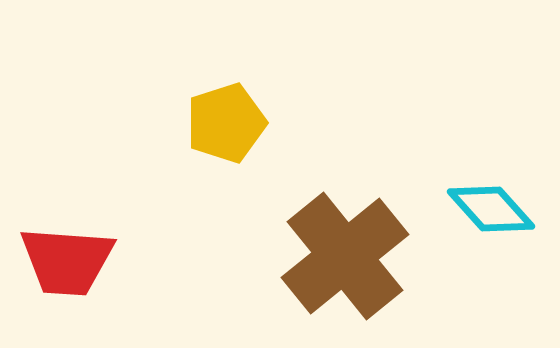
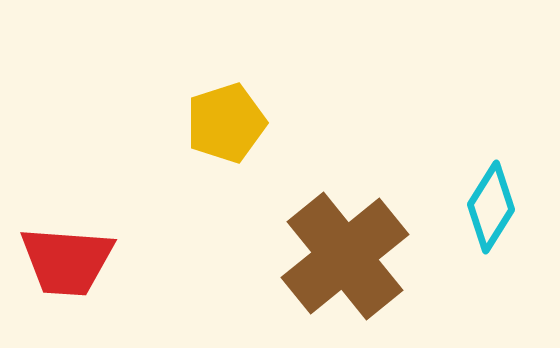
cyan diamond: moved 2 px up; rotated 74 degrees clockwise
